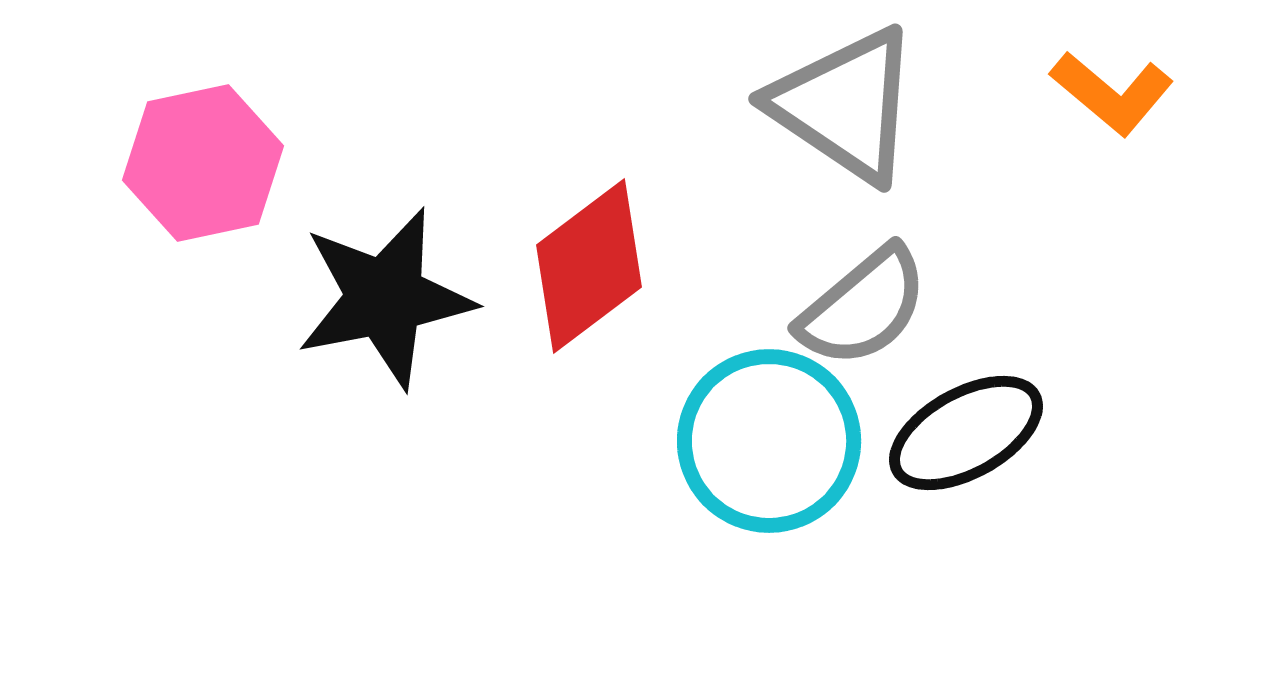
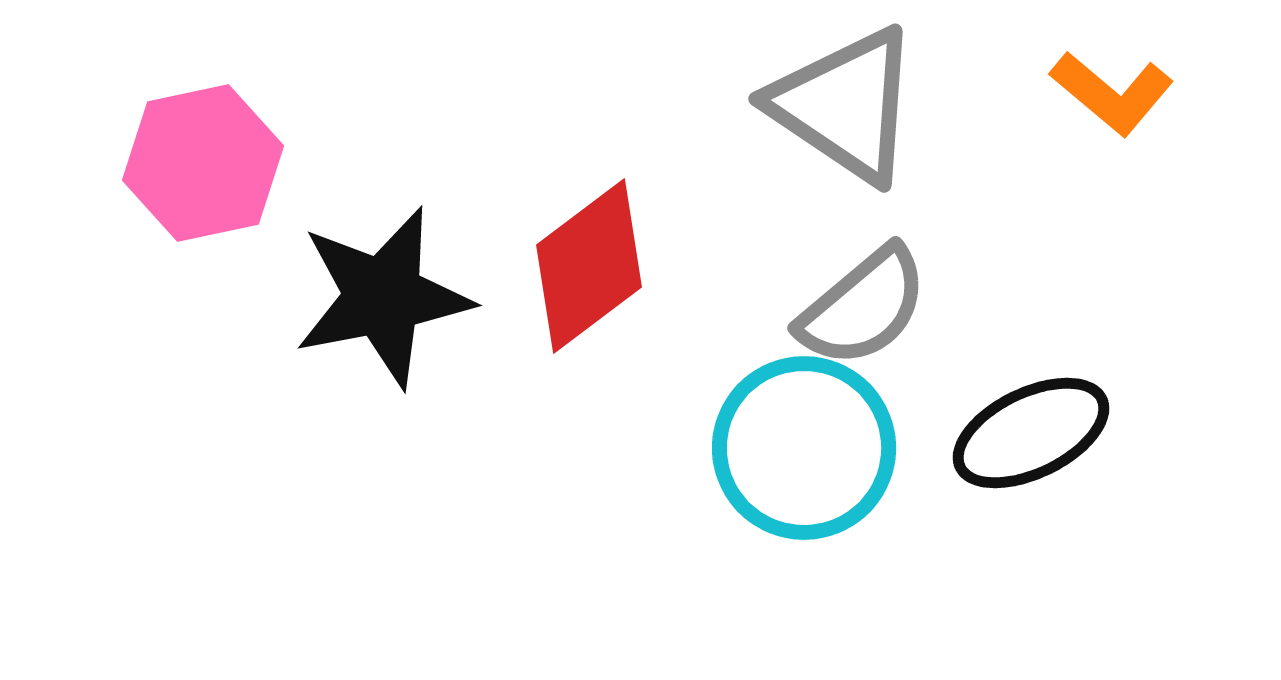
black star: moved 2 px left, 1 px up
black ellipse: moved 65 px right; rotated 3 degrees clockwise
cyan circle: moved 35 px right, 7 px down
